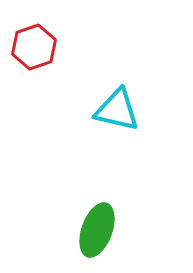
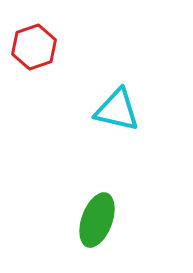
green ellipse: moved 10 px up
